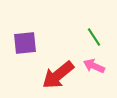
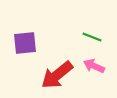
green line: moved 2 px left; rotated 36 degrees counterclockwise
red arrow: moved 1 px left
